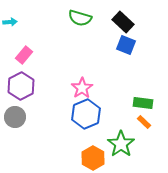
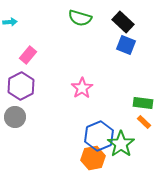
pink rectangle: moved 4 px right
blue hexagon: moved 13 px right, 22 px down
orange hexagon: rotated 20 degrees clockwise
